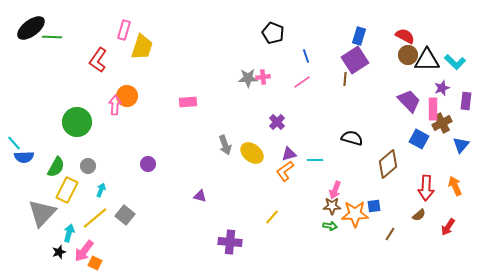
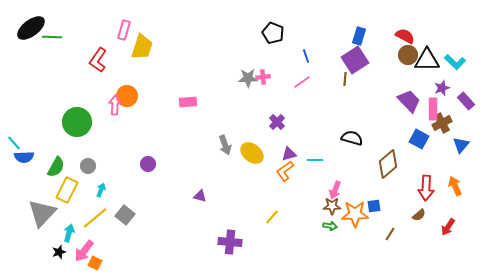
purple rectangle at (466, 101): rotated 48 degrees counterclockwise
